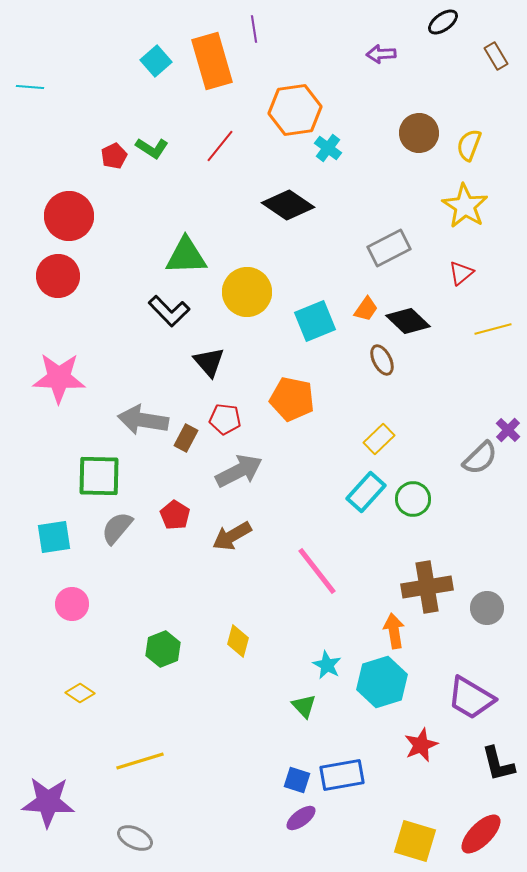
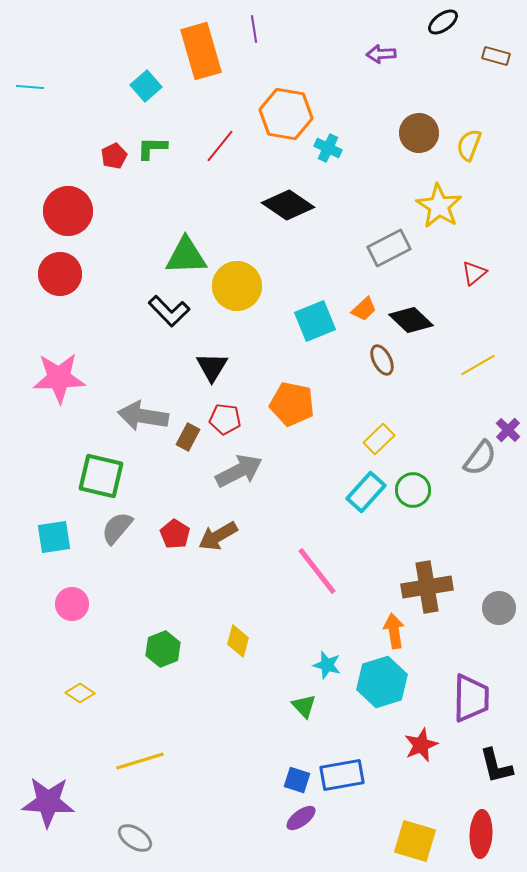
brown rectangle at (496, 56): rotated 44 degrees counterclockwise
cyan square at (156, 61): moved 10 px left, 25 px down
orange rectangle at (212, 61): moved 11 px left, 10 px up
orange hexagon at (295, 110): moved 9 px left, 4 px down; rotated 18 degrees clockwise
green L-shape at (152, 148): rotated 148 degrees clockwise
cyan cross at (328, 148): rotated 12 degrees counterclockwise
yellow star at (465, 206): moved 26 px left
red circle at (69, 216): moved 1 px left, 5 px up
red triangle at (461, 273): moved 13 px right
red circle at (58, 276): moved 2 px right, 2 px up
yellow circle at (247, 292): moved 10 px left, 6 px up
orange trapezoid at (366, 309): moved 2 px left; rotated 12 degrees clockwise
black diamond at (408, 321): moved 3 px right, 1 px up
yellow line at (493, 329): moved 15 px left, 36 px down; rotated 15 degrees counterclockwise
black triangle at (209, 362): moved 3 px right, 5 px down; rotated 12 degrees clockwise
pink star at (59, 378): rotated 4 degrees counterclockwise
orange pentagon at (292, 399): moved 5 px down
gray arrow at (143, 420): moved 4 px up
brown rectangle at (186, 438): moved 2 px right, 1 px up
gray semicircle at (480, 458): rotated 9 degrees counterclockwise
green square at (99, 476): moved 2 px right; rotated 12 degrees clockwise
green circle at (413, 499): moved 9 px up
red pentagon at (175, 515): moved 19 px down
brown arrow at (232, 536): moved 14 px left
gray circle at (487, 608): moved 12 px right
cyan star at (327, 665): rotated 12 degrees counterclockwise
purple trapezoid at (471, 698): rotated 120 degrees counterclockwise
black L-shape at (498, 764): moved 2 px left, 2 px down
red ellipse at (481, 834): rotated 42 degrees counterclockwise
gray ellipse at (135, 838): rotated 8 degrees clockwise
